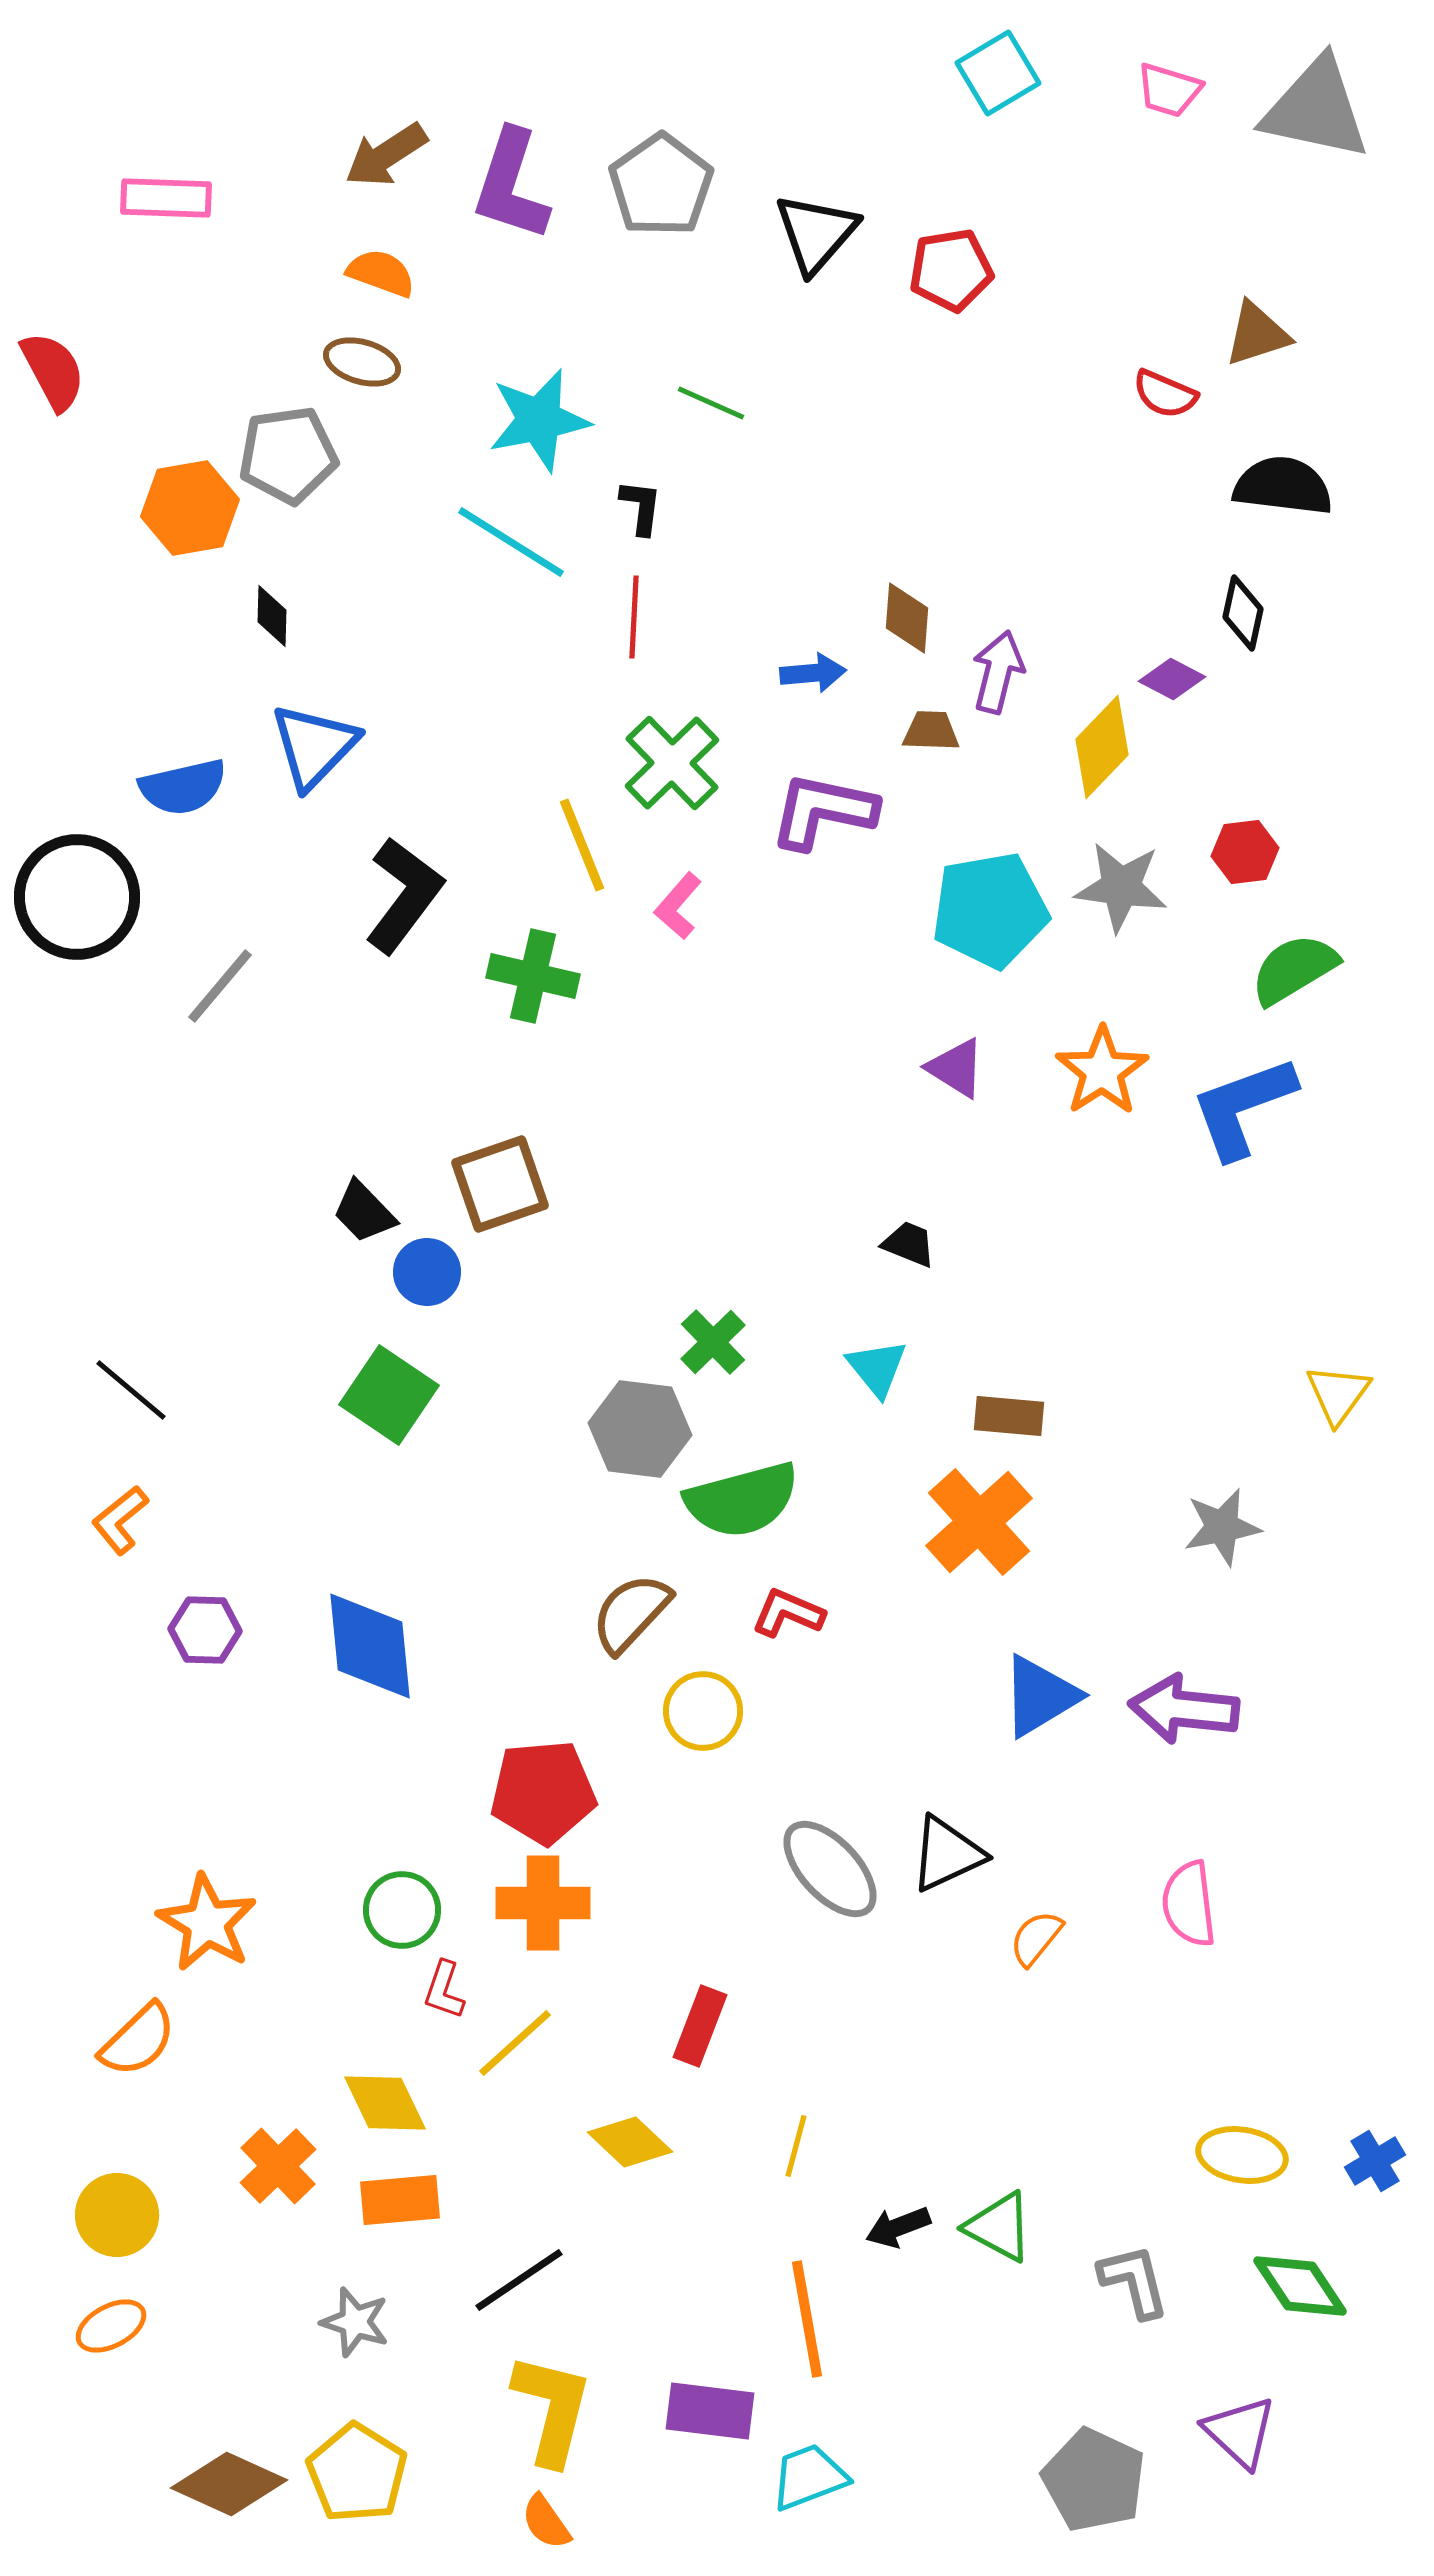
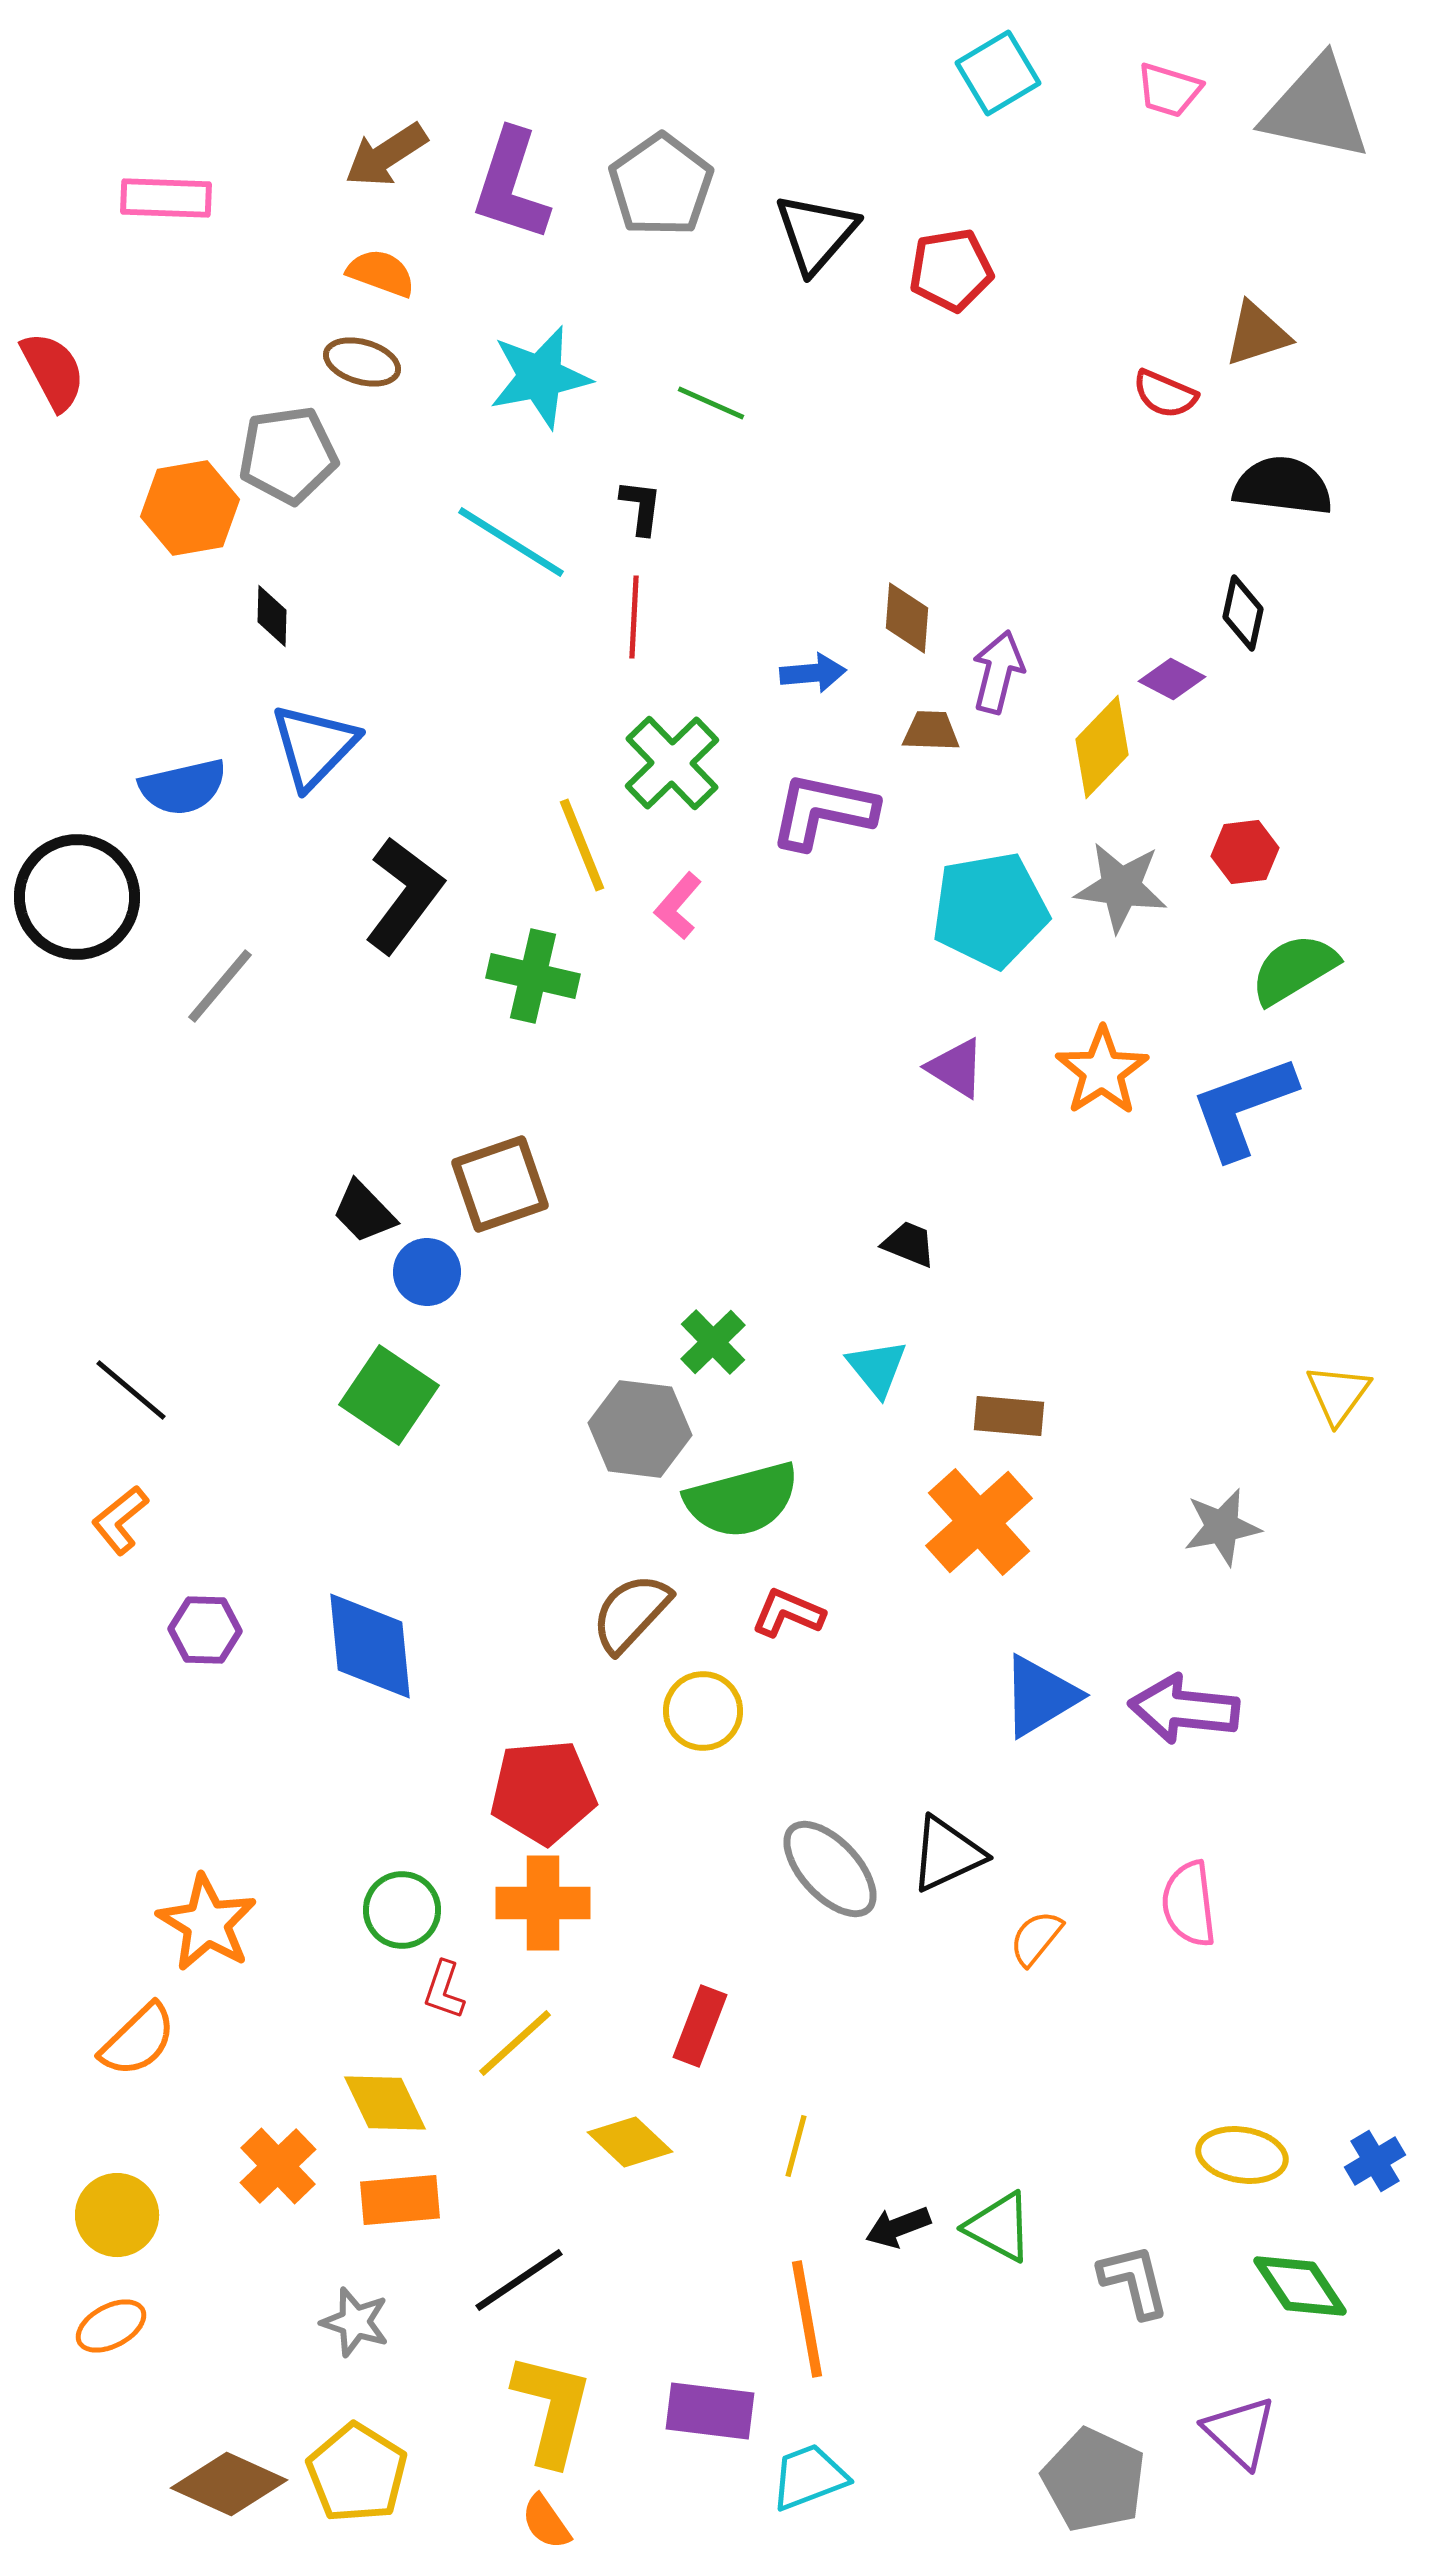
cyan star at (539, 420): moved 1 px right, 43 px up
